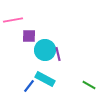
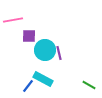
purple line: moved 1 px right, 1 px up
cyan rectangle: moved 2 px left
blue line: moved 1 px left
